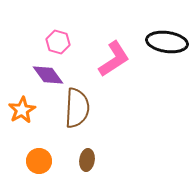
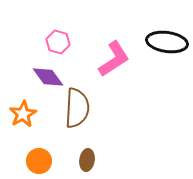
purple diamond: moved 2 px down
orange star: moved 1 px right, 4 px down
